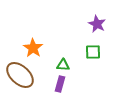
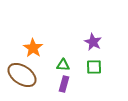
purple star: moved 4 px left, 18 px down
green square: moved 1 px right, 15 px down
brown ellipse: moved 2 px right; rotated 8 degrees counterclockwise
purple rectangle: moved 4 px right
